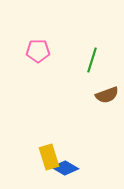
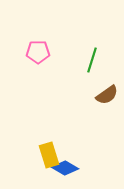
pink pentagon: moved 1 px down
brown semicircle: rotated 15 degrees counterclockwise
yellow rectangle: moved 2 px up
